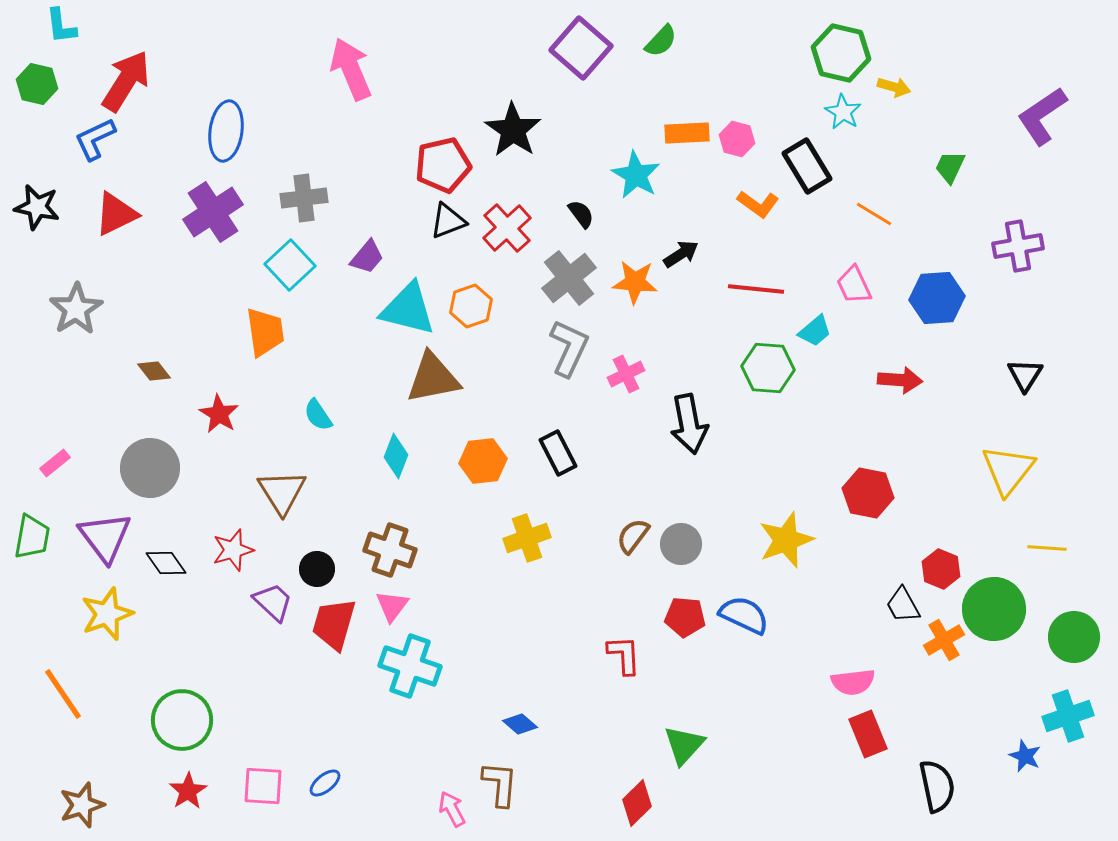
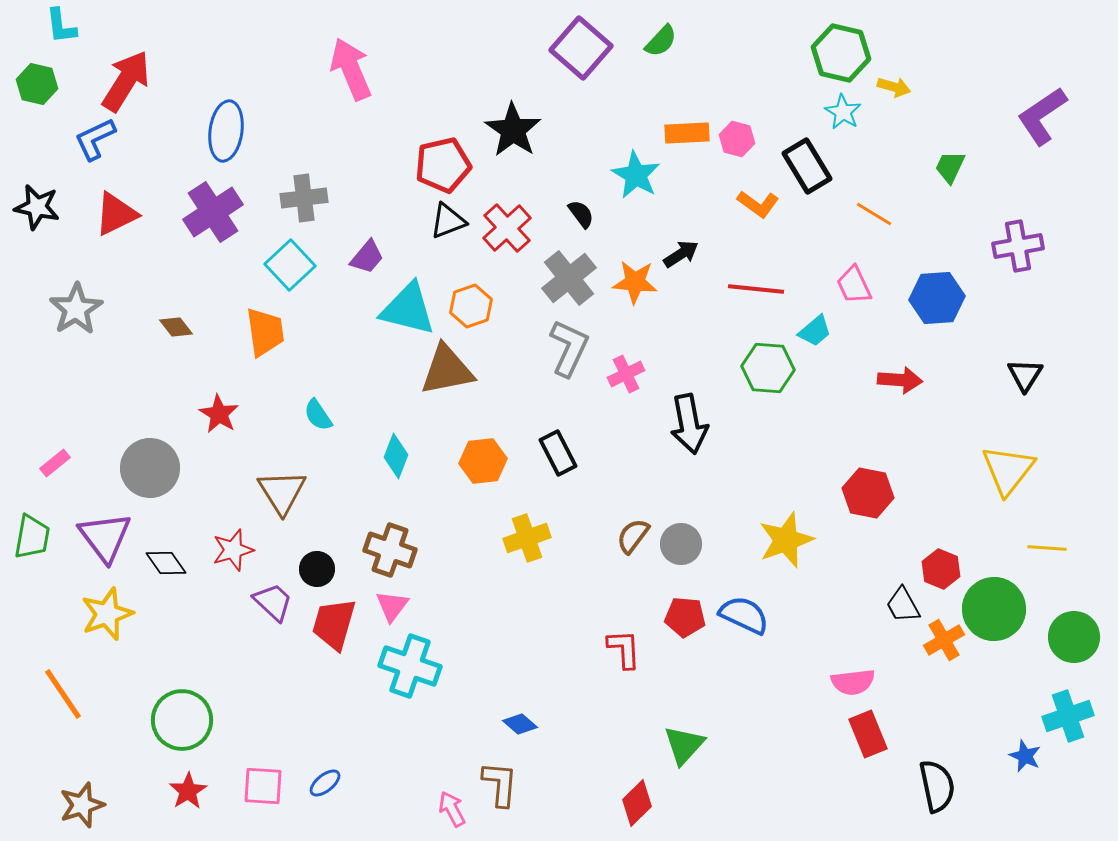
brown diamond at (154, 371): moved 22 px right, 44 px up
brown triangle at (433, 378): moved 14 px right, 8 px up
red L-shape at (624, 655): moved 6 px up
